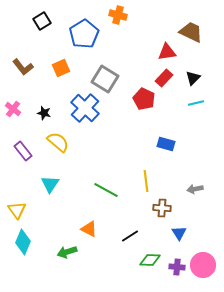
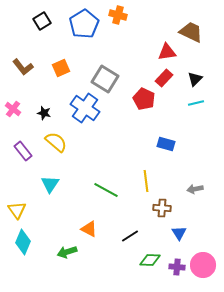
blue pentagon: moved 10 px up
black triangle: moved 2 px right, 1 px down
blue cross: rotated 8 degrees counterclockwise
yellow semicircle: moved 2 px left
